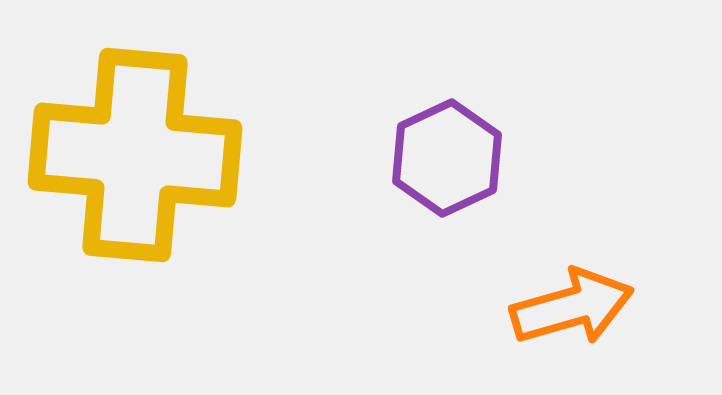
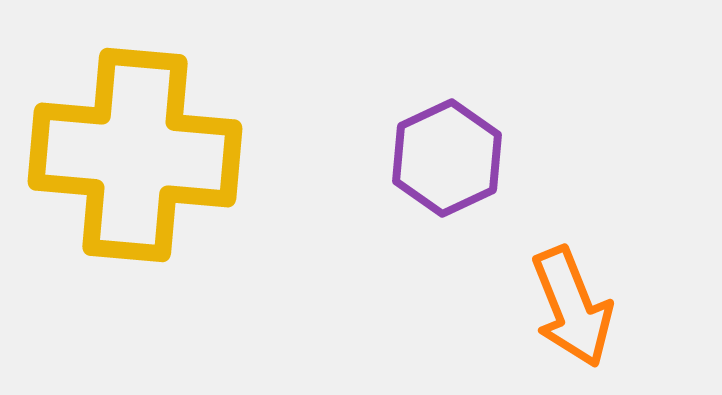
orange arrow: rotated 84 degrees clockwise
